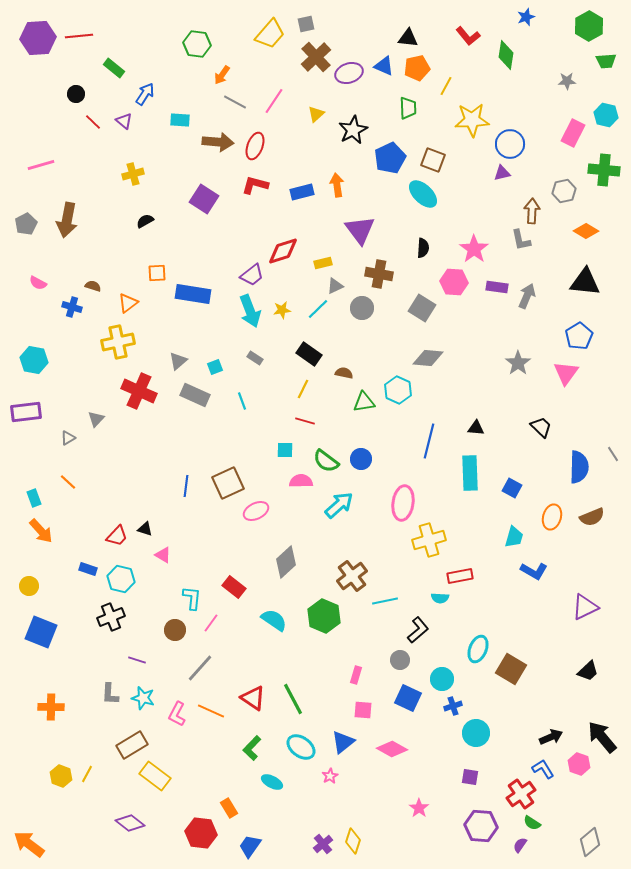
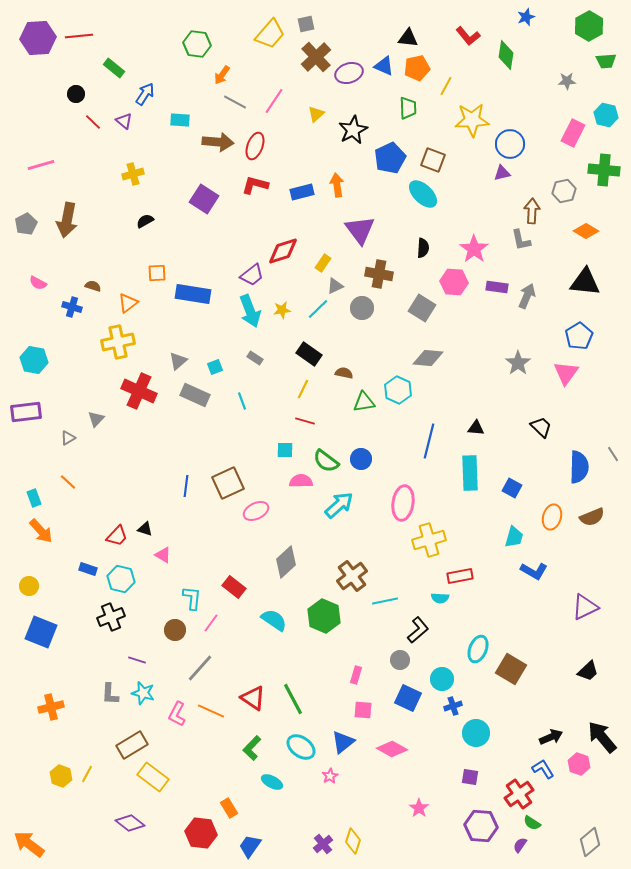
yellow rectangle at (323, 263): rotated 42 degrees counterclockwise
cyan star at (143, 698): moved 5 px up
orange cross at (51, 707): rotated 15 degrees counterclockwise
yellow rectangle at (155, 776): moved 2 px left, 1 px down
red cross at (521, 794): moved 2 px left
